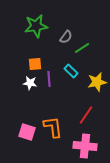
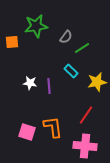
orange square: moved 23 px left, 22 px up
purple line: moved 7 px down
